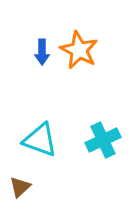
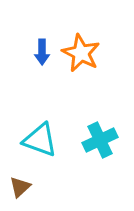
orange star: moved 2 px right, 3 px down
cyan cross: moved 3 px left
